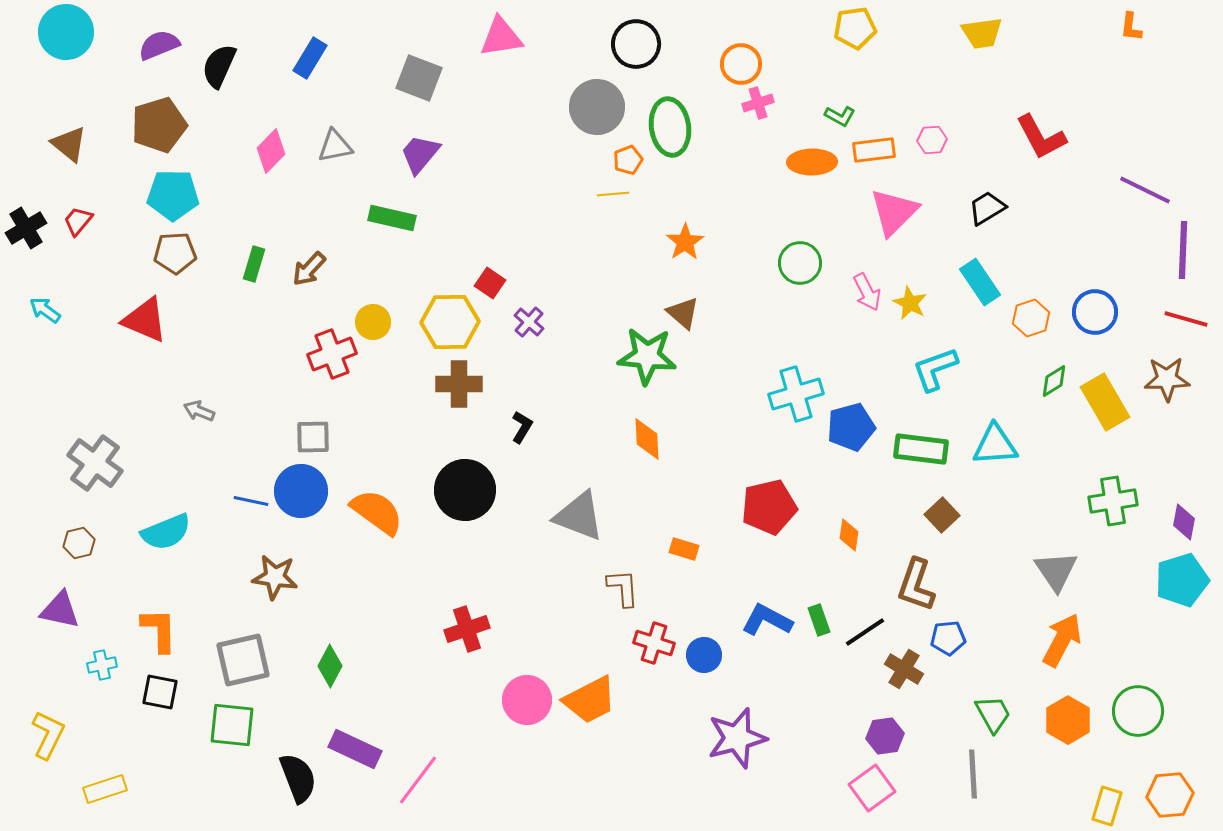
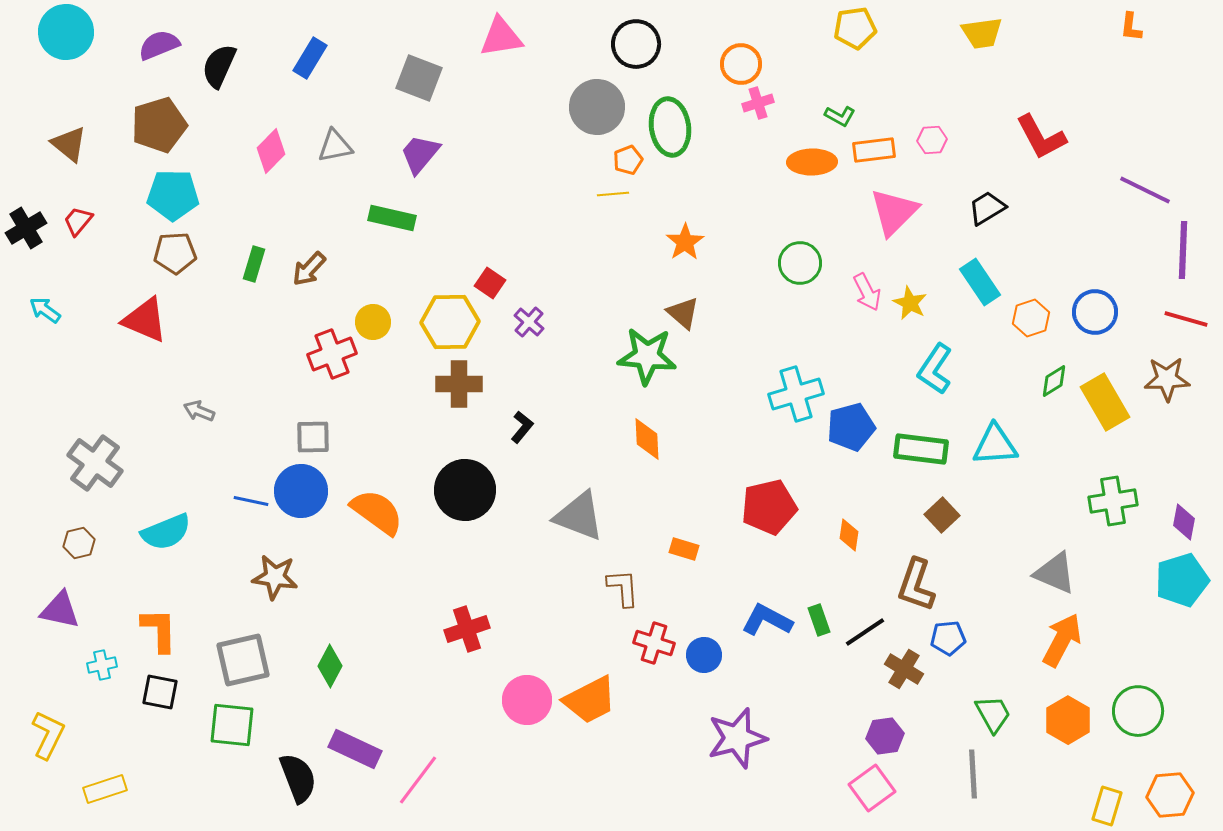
cyan L-shape at (935, 369): rotated 36 degrees counterclockwise
black L-shape at (522, 427): rotated 8 degrees clockwise
gray triangle at (1056, 571): moved 1 px left, 2 px down; rotated 33 degrees counterclockwise
